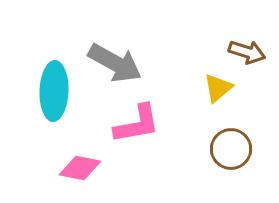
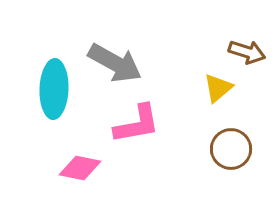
cyan ellipse: moved 2 px up
